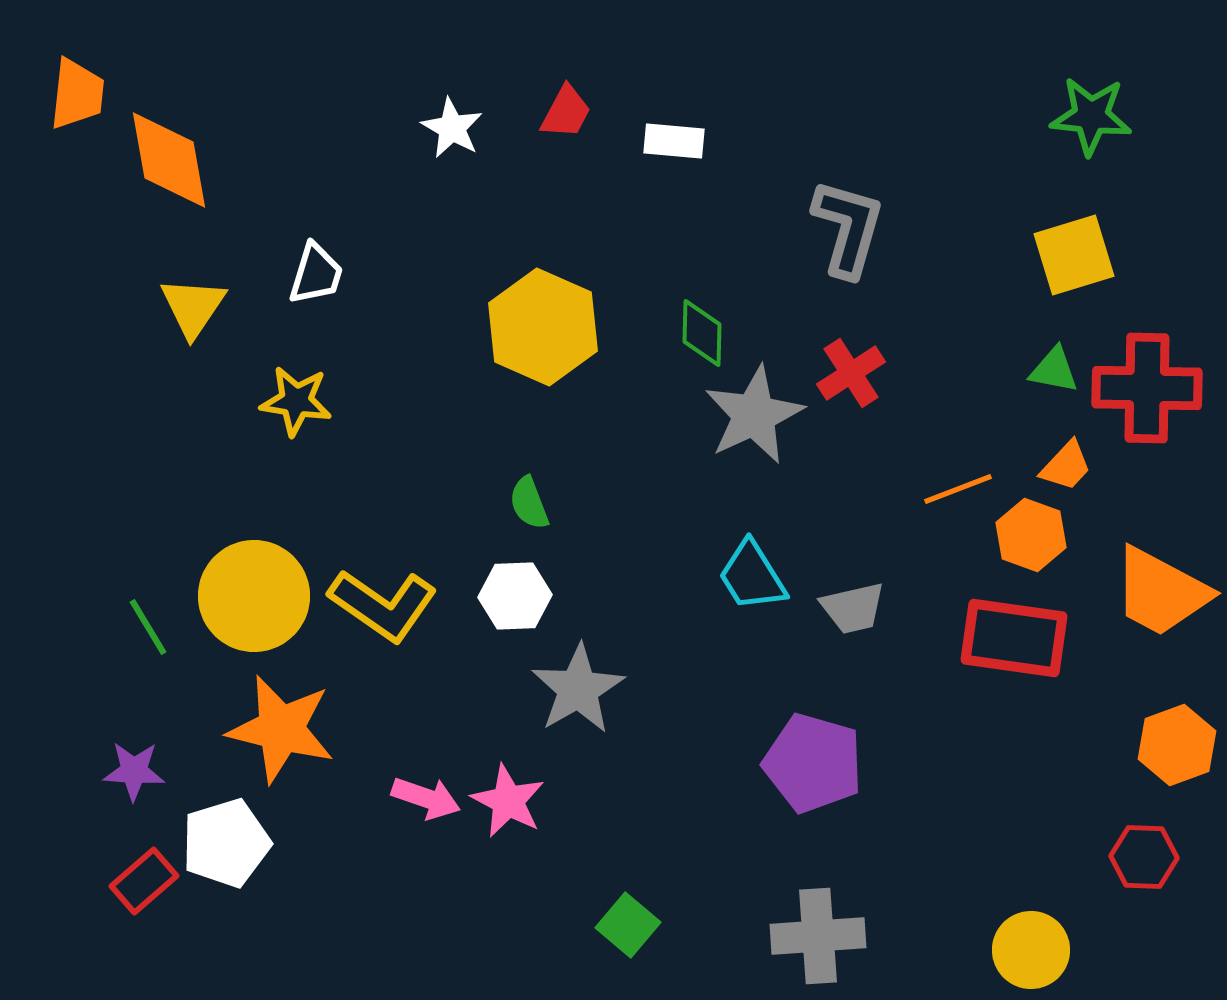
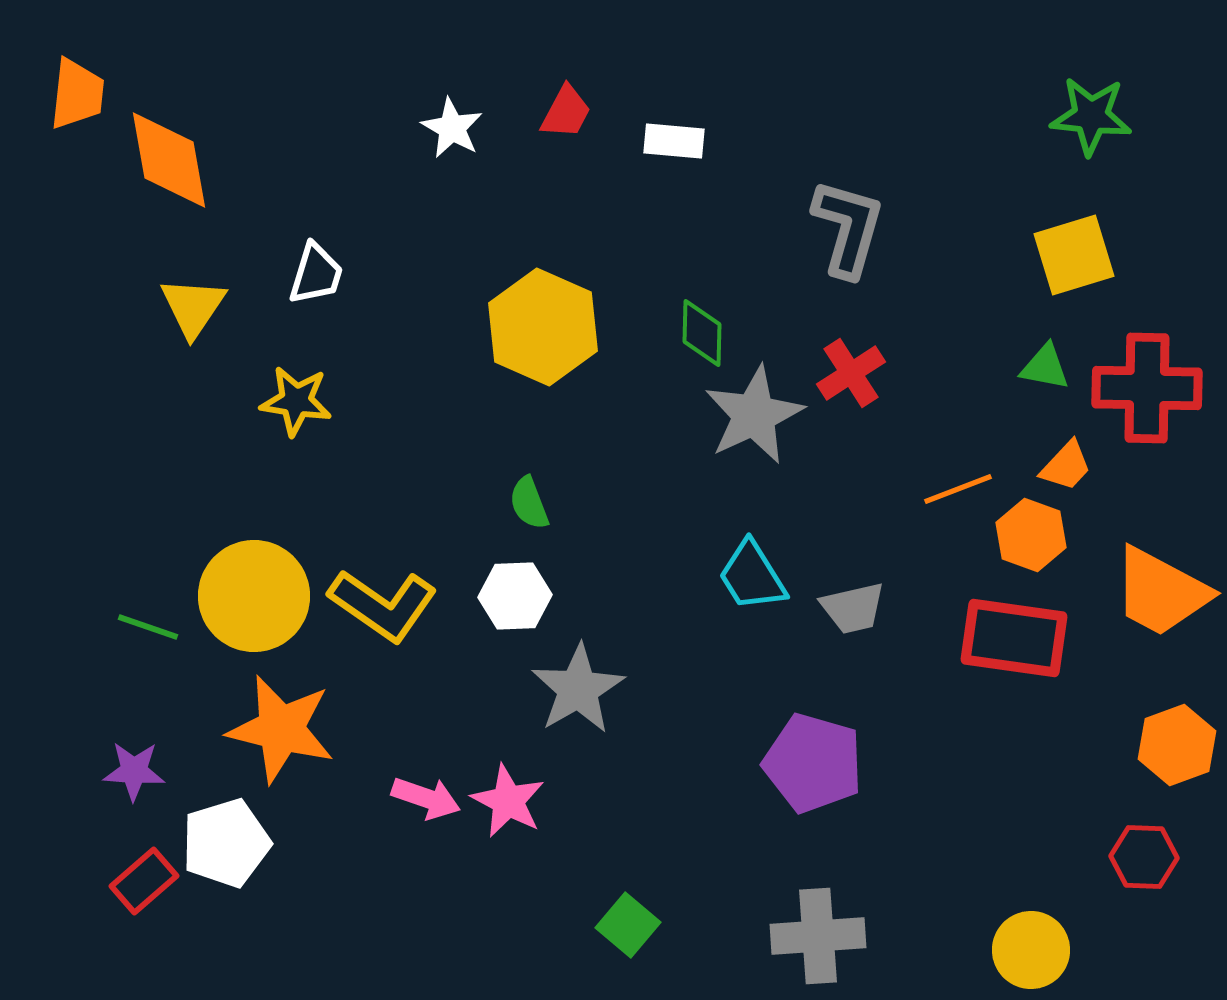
green triangle at (1054, 370): moved 9 px left, 3 px up
green line at (148, 627): rotated 40 degrees counterclockwise
